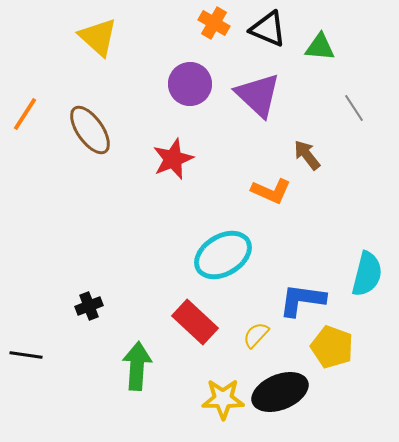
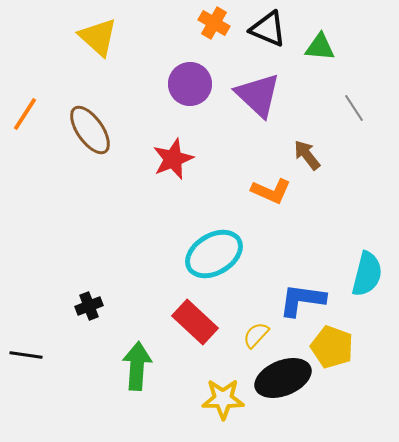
cyan ellipse: moved 9 px left, 1 px up
black ellipse: moved 3 px right, 14 px up
